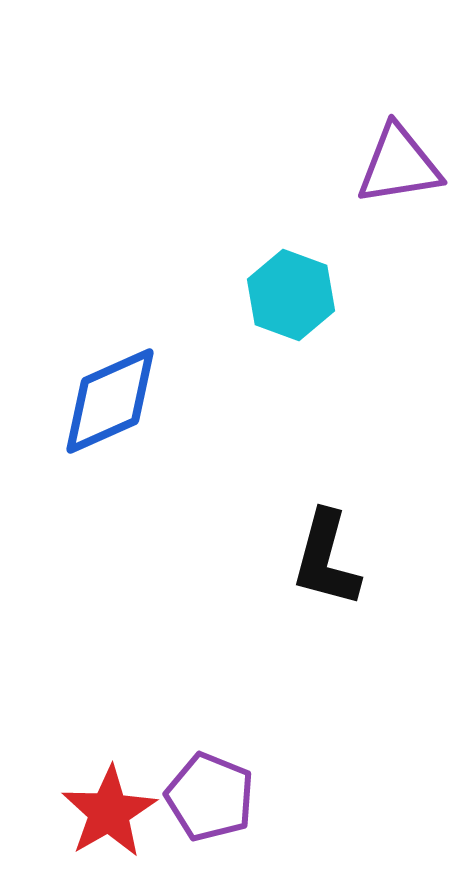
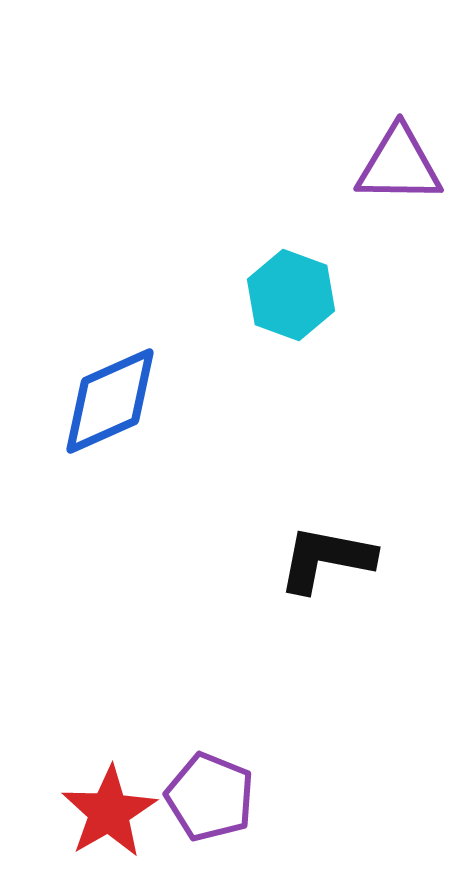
purple triangle: rotated 10 degrees clockwise
black L-shape: rotated 86 degrees clockwise
